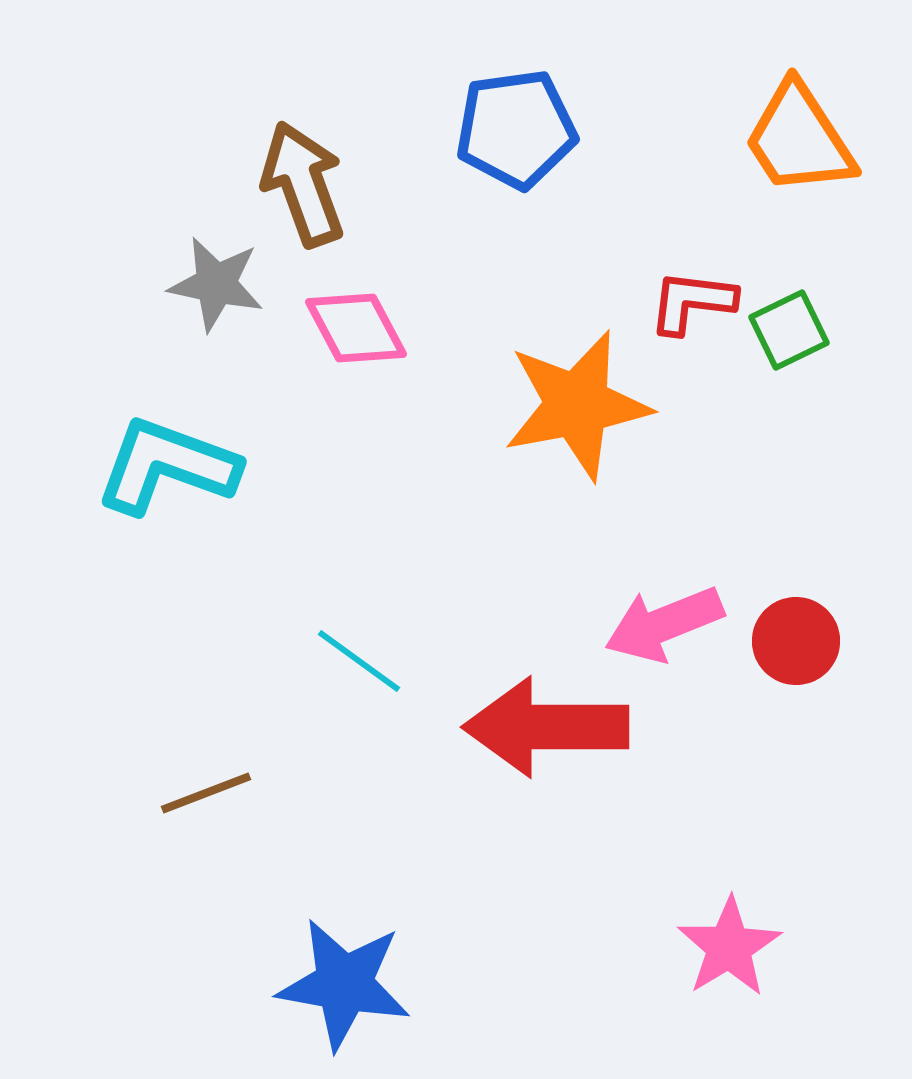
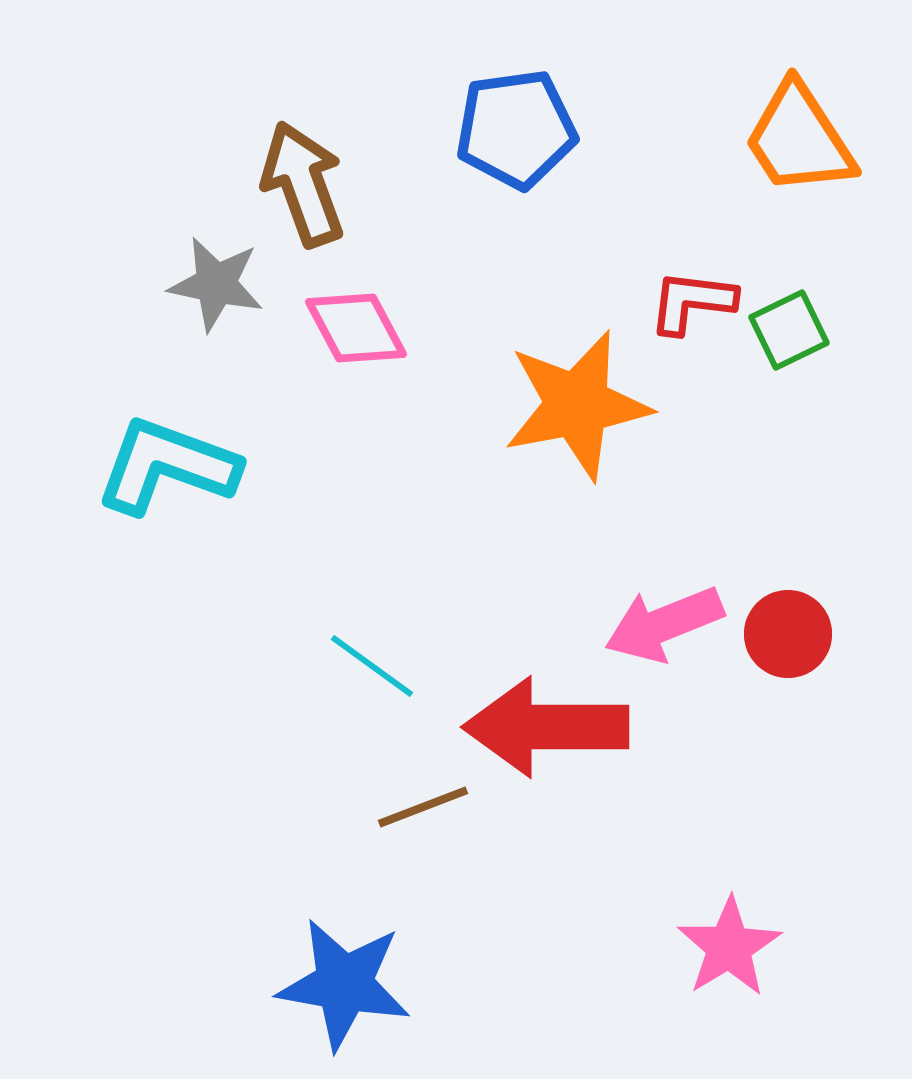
red circle: moved 8 px left, 7 px up
cyan line: moved 13 px right, 5 px down
brown line: moved 217 px right, 14 px down
